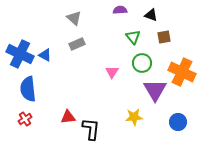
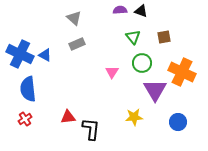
black triangle: moved 10 px left, 4 px up
